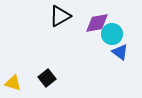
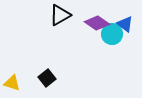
black triangle: moved 1 px up
purple diamond: rotated 45 degrees clockwise
blue triangle: moved 5 px right, 28 px up
yellow triangle: moved 1 px left
